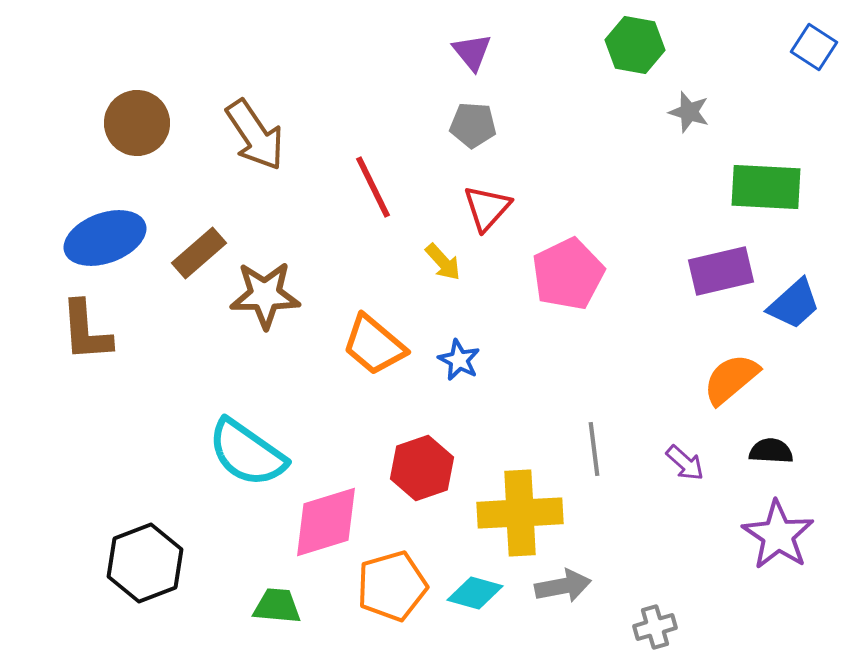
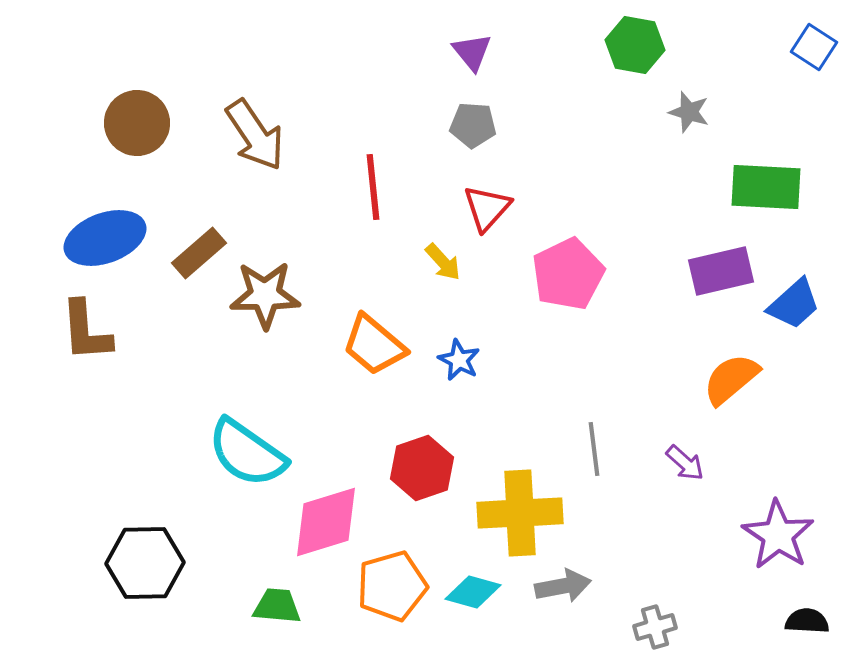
red line: rotated 20 degrees clockwise
black semicircle: moved 36 px right, 170 px down
black hexagon: rotated 20 degrees clockwise
cyan diamond: moved 2 px left, 1 px up
